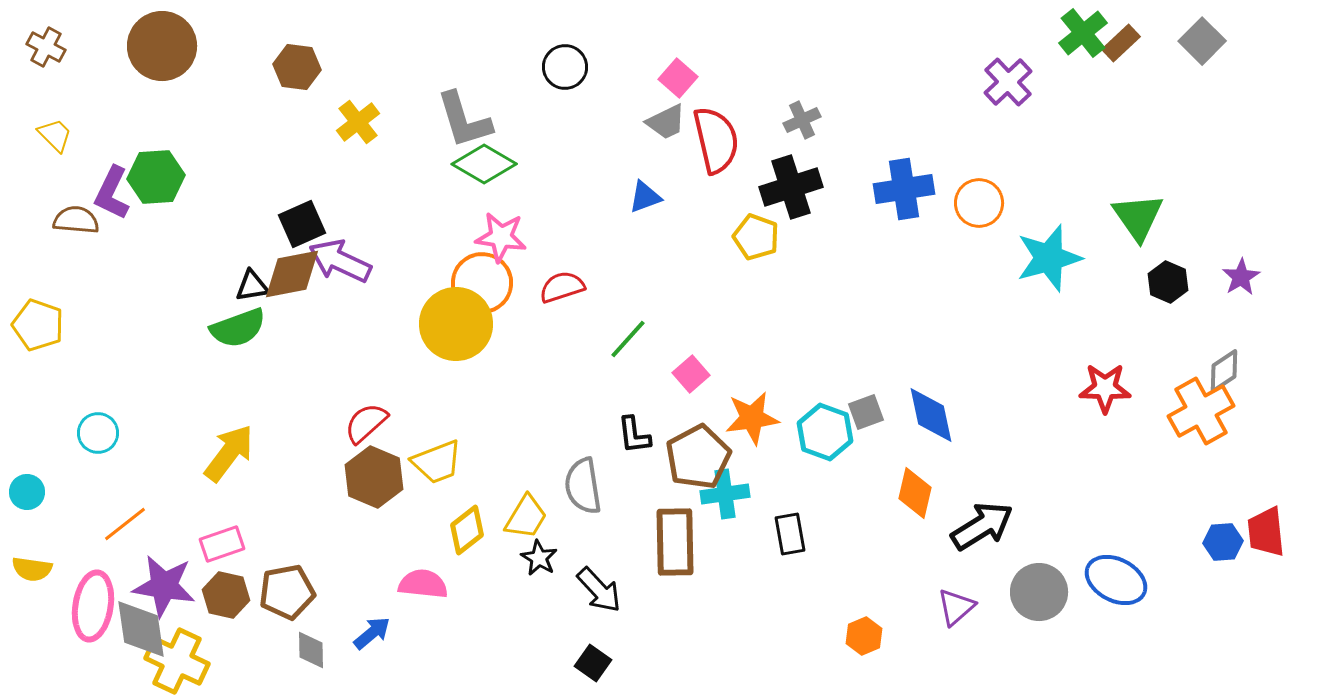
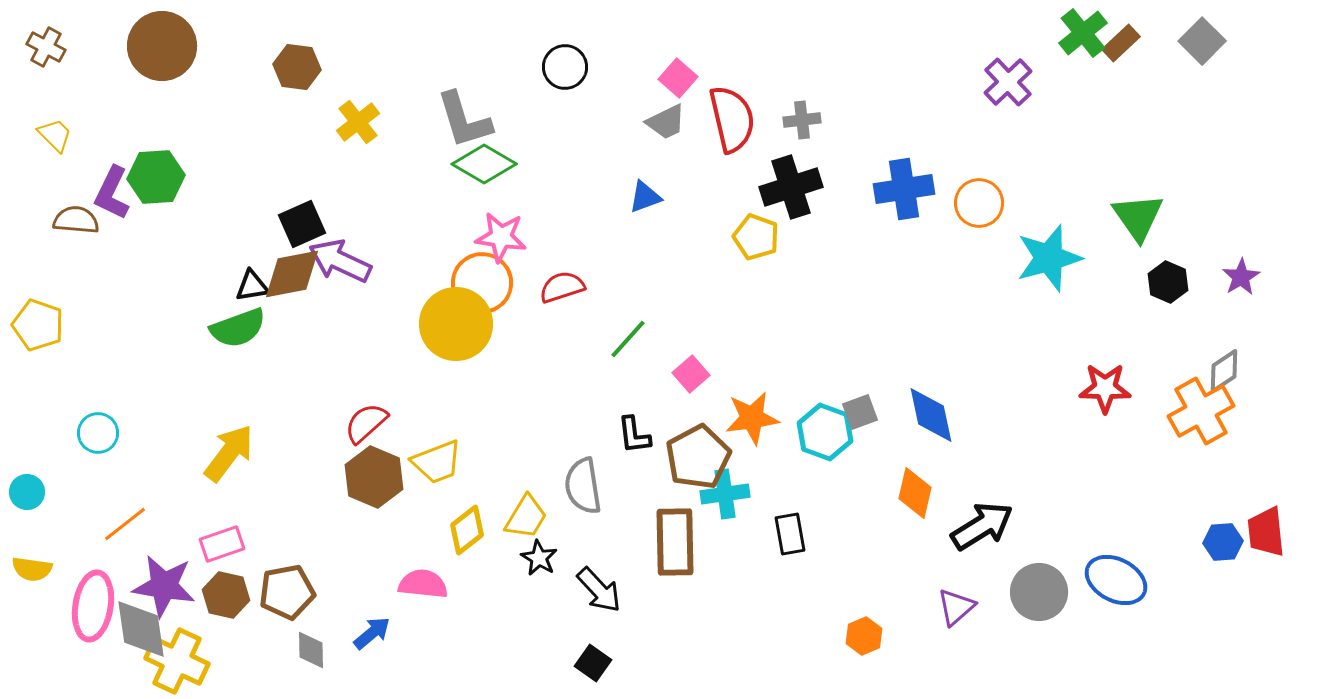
gray cross at (802, 120): rotated 18 degrees clockwise
red semicircle at (716, 140): moved 16 px right, 21 px up
gray square at (866, 412): moved 6 px left
